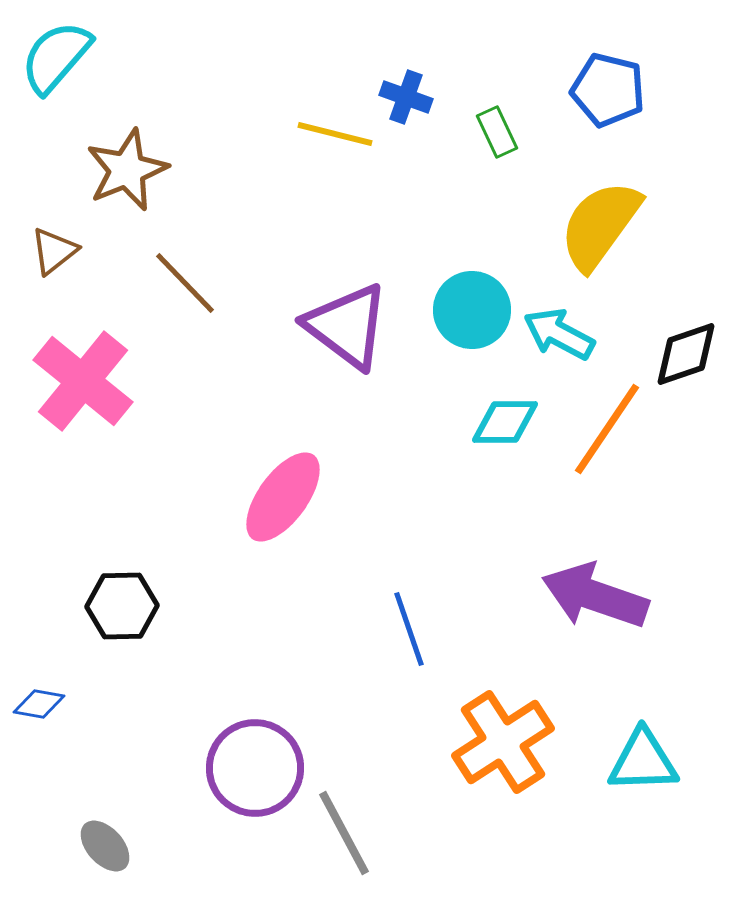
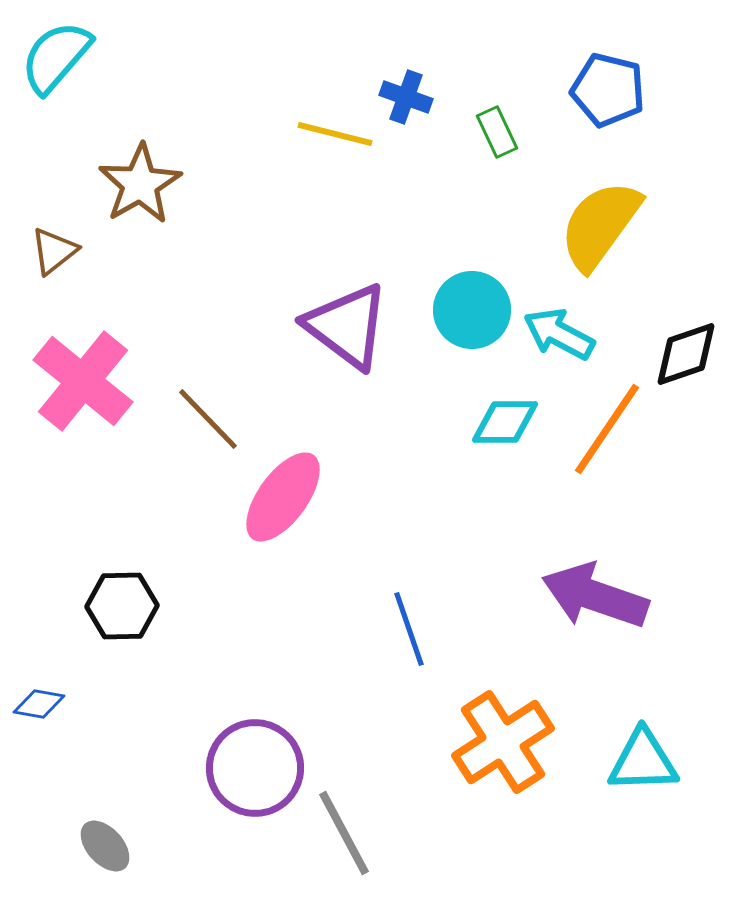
brown star: moved 13 px right, 14 px down; rotated 8 degrees counterclockwise
brown line: moved 23 px right, 136 px down
